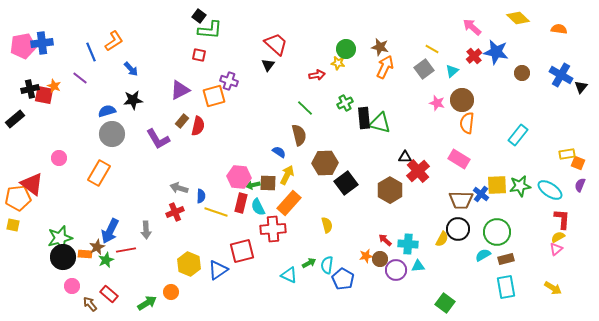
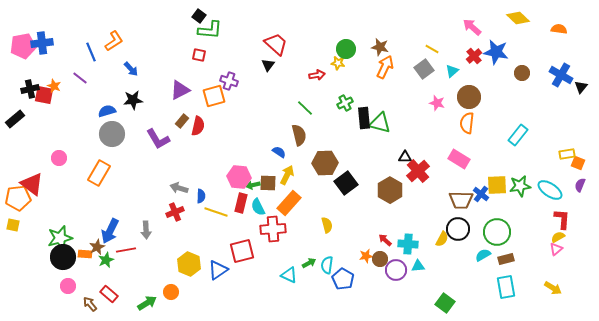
brown circle at (462, 100): moved 7 px right, 3 px up
pink circle at (72, 286): moved 4 px left
